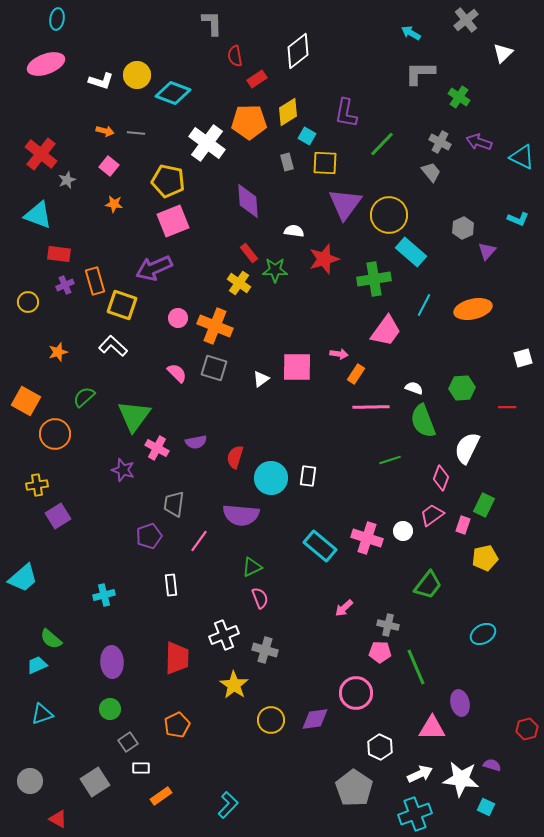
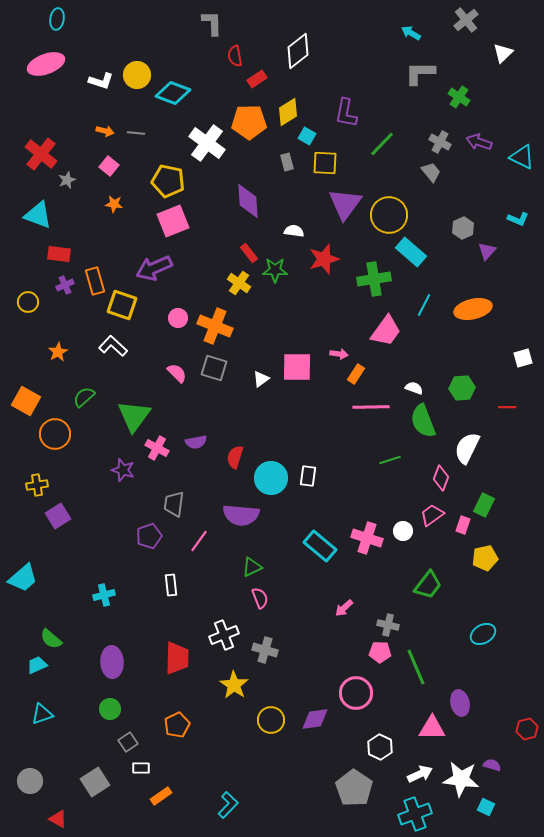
orange star at (58, 352): rotated 12 degrees counterclockwise
